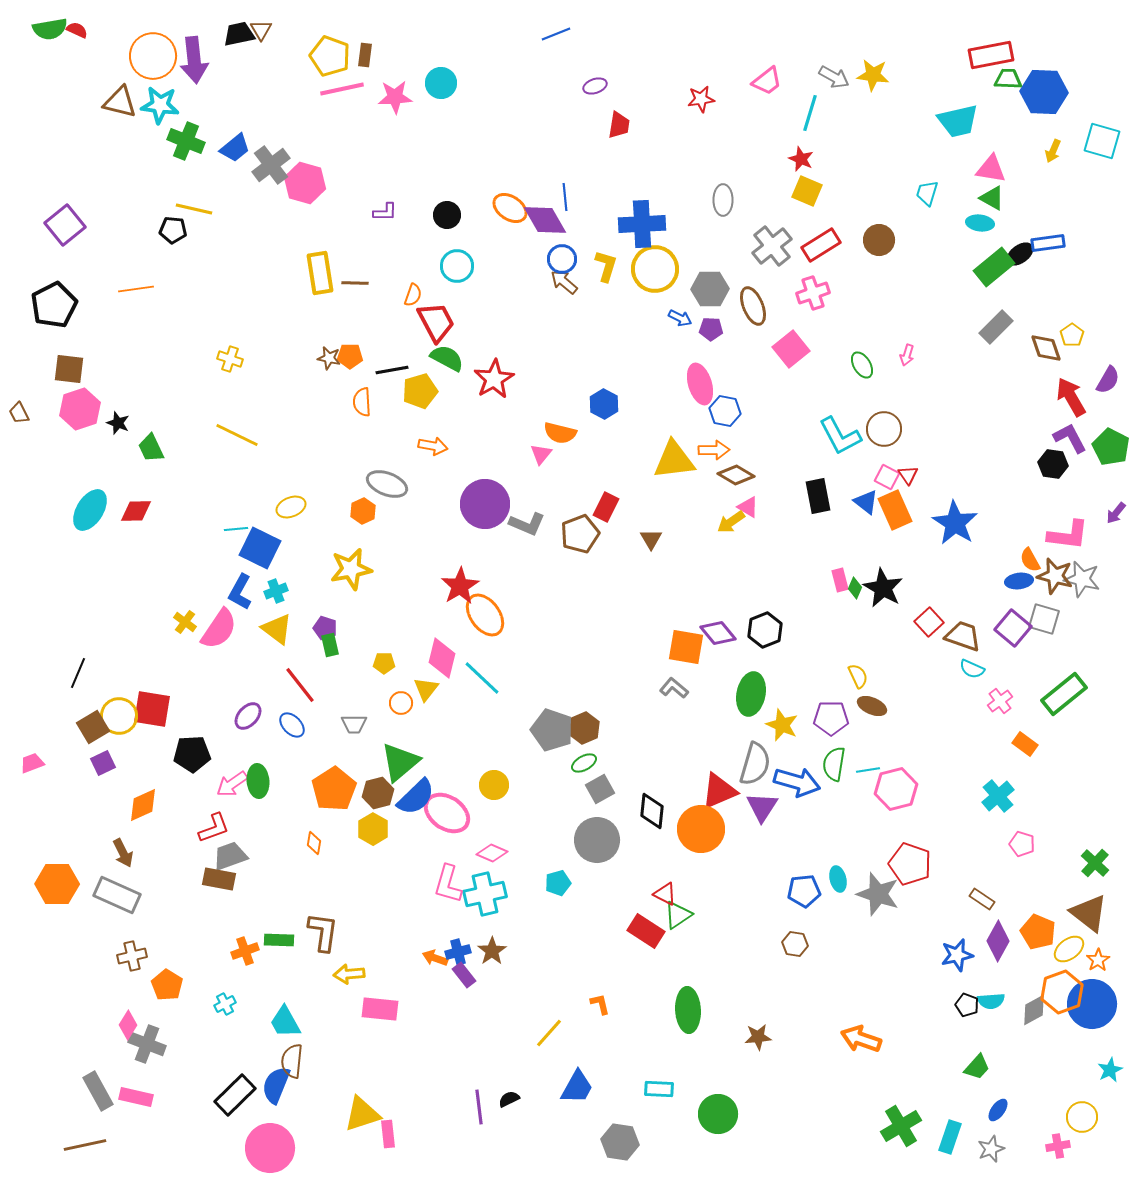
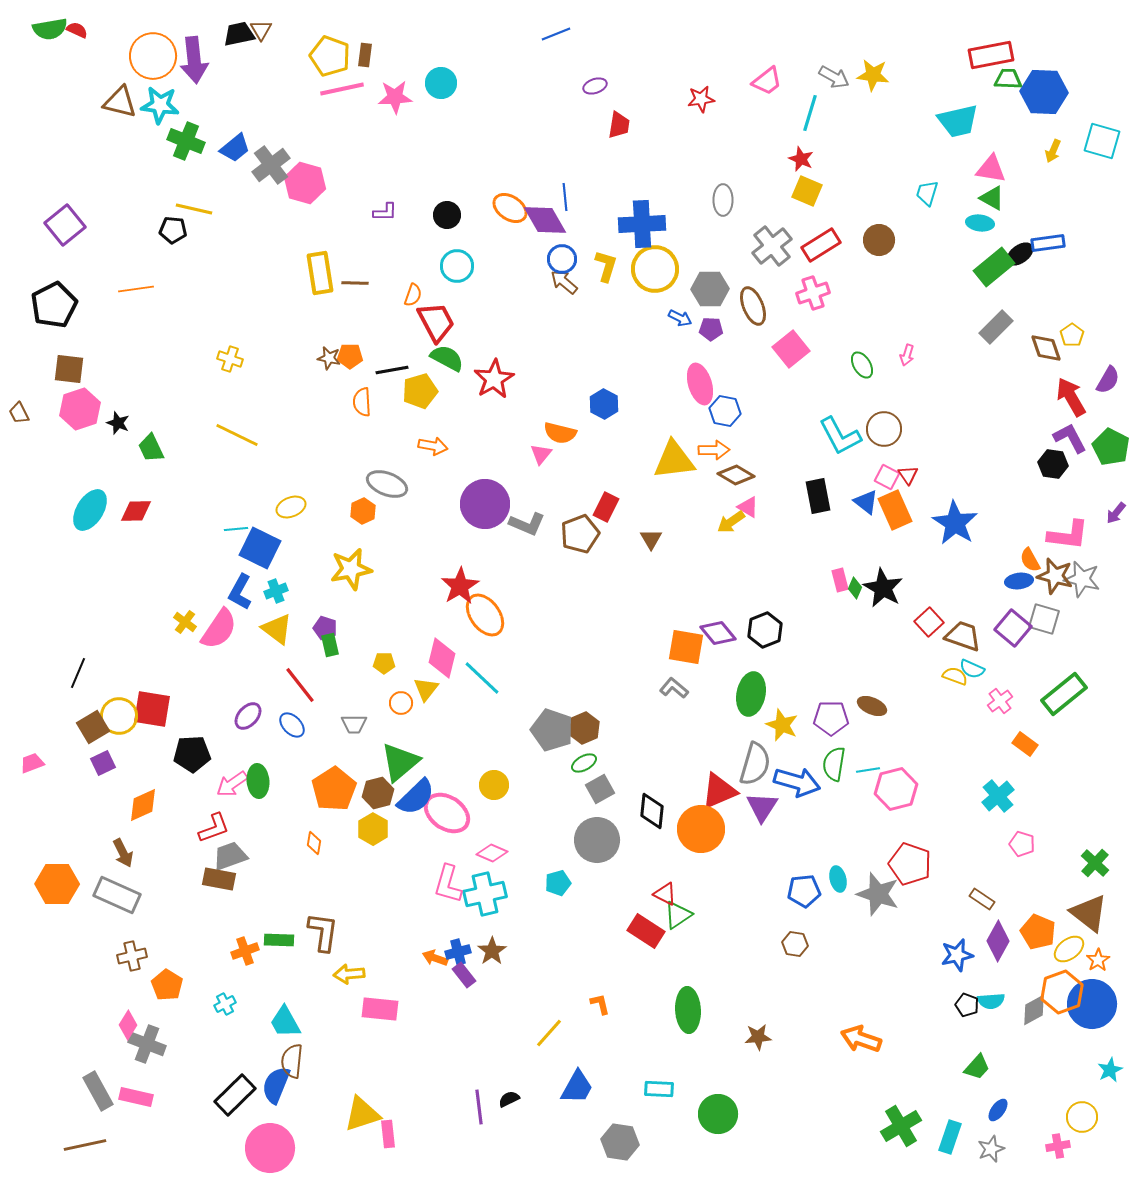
yellow semicircle at (858, 676): moved 97 px right; rotated 45 degrees counterclockwise
